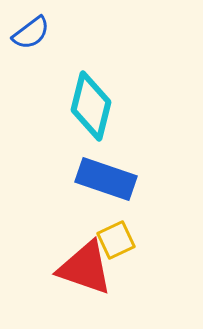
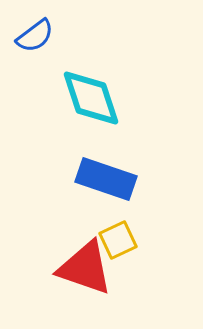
blue semicircle: moved 4 px right, 3 px down
cyan diamond: moved 8 px up; rotated 32 degrees counterclockwise
yellow square: moved 2 px right
